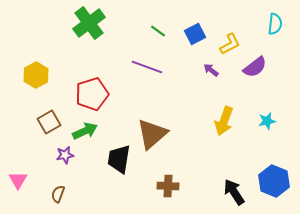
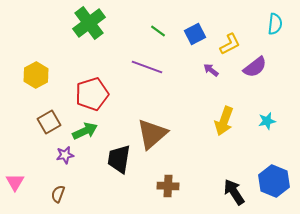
pink triangle: moved 3 px left, 2 px down
